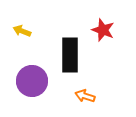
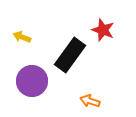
yellow arrow: moved 6 px down
black rectangle: rotated 36 degrees clockwise
orange arrow: moved 5 px right, 5 px down
